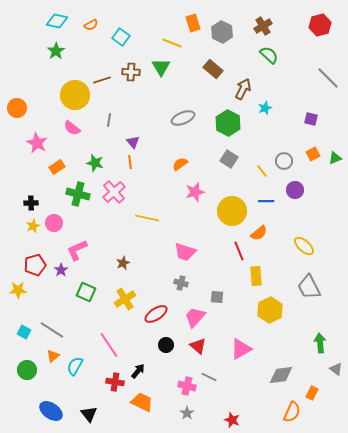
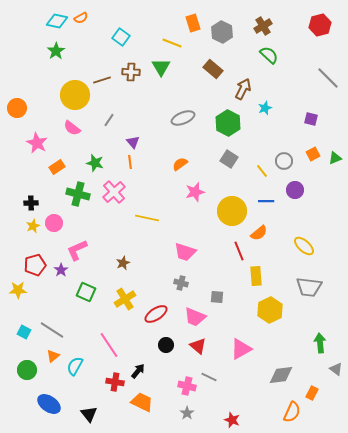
orange semicircle at (91, 25): moved 10 px left, 7 px up
gray line at (109, 120): rotated 24 degrees clockwise
gray trapezoid at (309, 287): rotated 56 degrees counterclockwise
pink trapezoid at (195, 317): rotated 110 degrees counterclockwise
blue ellipse at (51, 411): moved 2 px left, 7 px up
